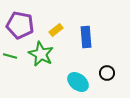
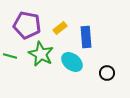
purple pentagon: moved 7 px right
yellow rectangle: moved 4 px right, 2 px up
cyan ellipse: moved 6 px left, 20 px up
